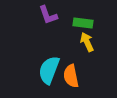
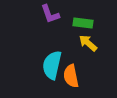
purple L-shape: moved 2 px right, 1 px up
yellow arrow: moved 1 px right, 1 px down; rotated 24 degrees counterclockwise
cyan semicircle: moved 3 px right, 5 px up; rotated 8 degrees counterclockwise
